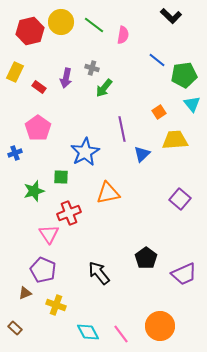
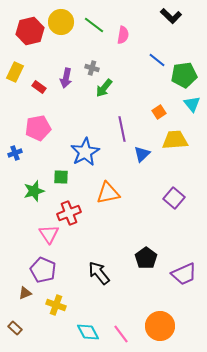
pink pentagon: rotated 25 degrees clockwise
purple square: moved 6 px left, 1 px up
